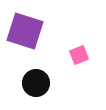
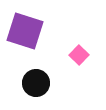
pink square: rotated 24 degrees counterclockwise
